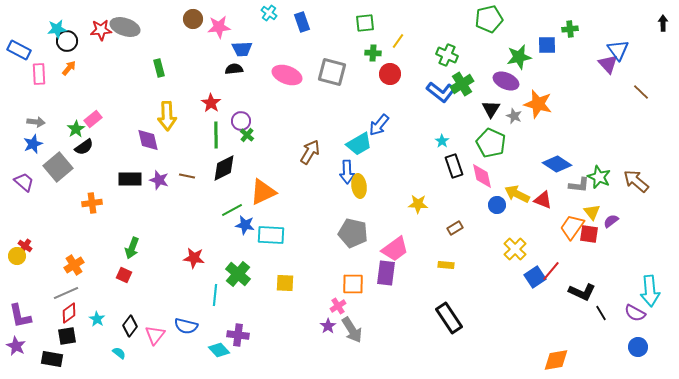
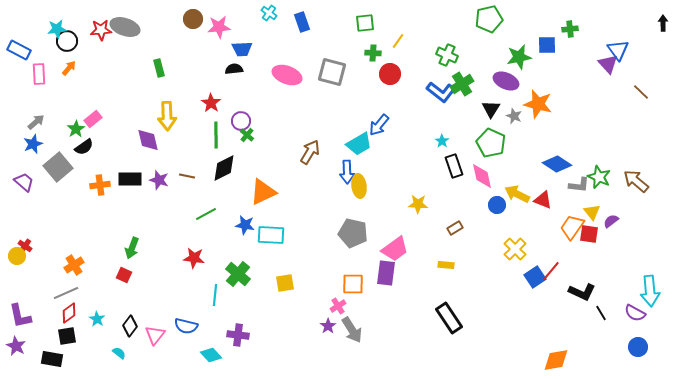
gray arrow at (36, 122): rotated 48 degrees counterclockwise
orange cross at (92, 203): moved 8 px right, 18 px up
green line at (232, 210): moved 26 px left, 4 px down
yellow square at (285, 283): rotated 12 degrees counterclockwise
cyan diamond at (219, 350): moved 8 px left, 5 px down
